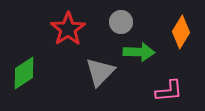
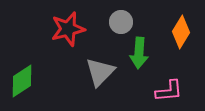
red star: rotated 20 degrees clockwise
green arrow: moved 1 px down; rotated 92 degrees clockwise
green diamond: moved 2 px left, 8 px down
